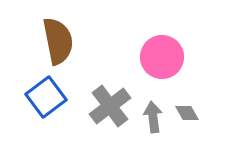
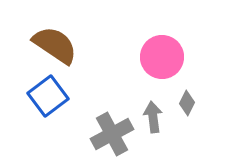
brown semicircle: moved 3 px left, 4 px down; rotated 45 degrees counterclockwise
blue square: moved 2 px right, 1 px up
gray cross: moved 2 px right, 28 px down; rotated 9 degrees clockwise
gray diamond: moved 10 px up; rotated 55 degrees clockwise
